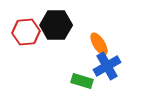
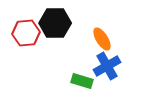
black hexagon: moved 1 px left, 2 px up
red hexagon: moved 1 px down
orange ellipse: moved 3 px right, 5 px up
